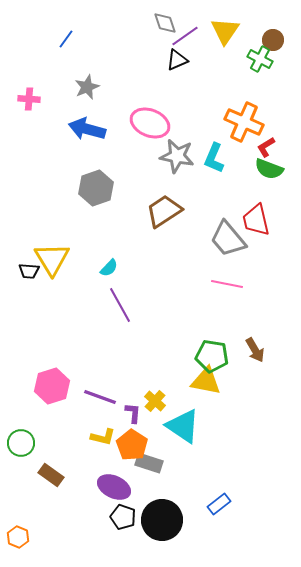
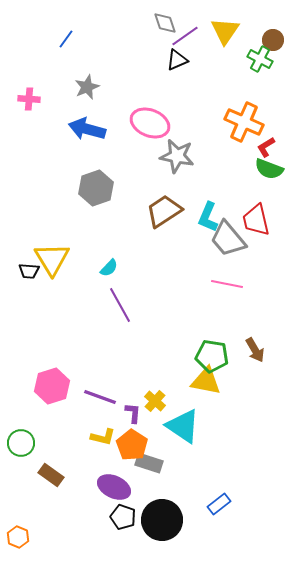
cyan L-shape at (214, 158): moved 6 px left, 59 px down
